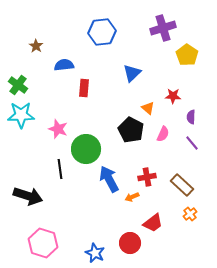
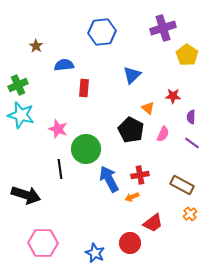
blue triangle: moved 2 px down
green cross: rotated 30 degrees clockwise
cyan star: rotated 16 degrees clockwise
purple line: rotated 14 degrees counterclockwise
red cross: moved 7 px left, 2 px up
brown rectangle: rotated 15 degrees counterclockwise
black arrow: moved 2 px left, 1 px up
pink hexagon: rotated 16 degrees counterclockwise
